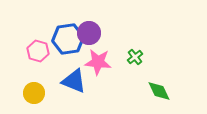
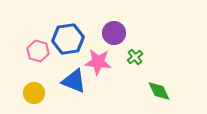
purple circle: moved 25 px right
